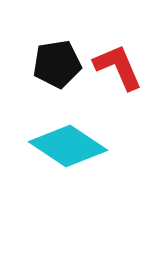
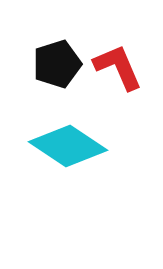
black pentagon: rotated 9 degrees counterclockwise
